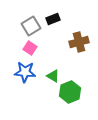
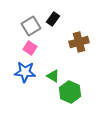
black rectangle: rotated 32 degrees counterclockwise
green hexagon: rotated 15 degrees counterclockwise
